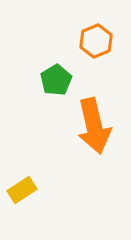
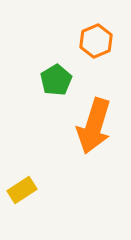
orange arrow: rotated 30 degrees clockwise
